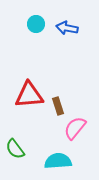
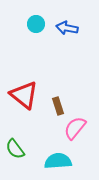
red triangle: moved 5 px left; rotated 44 degrees clockwise
